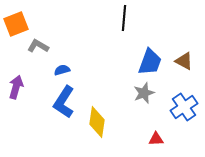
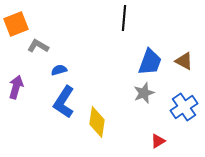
blue semicircle: moved 3 px left
red triangle: moved 2 px right, 2 px down; rotated 28 degrees counterclockwise
